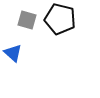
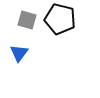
blue triangle: moved 6 px right; rotated 24 degrees clockwise
